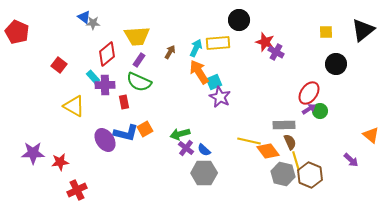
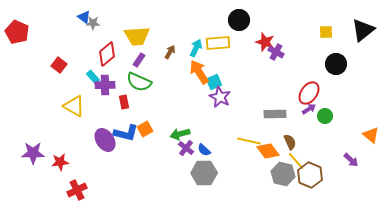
green circle at (320, 111): moved 5 px right, 5 px down
gray rectangle at (284, 125): moved 9 px left, 11 px up
yellow line at (296, 161): rotated 24 degrees counterclockwise
